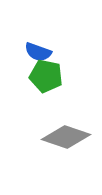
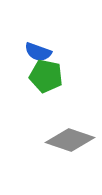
gray diamond: moved 4 px right, 3 px down
